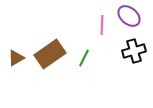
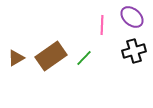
purple ellipse: moved 3 px right, 1 px down
brown rectangle: moved 1 px right, 2 px down
green line: rotated 18 degrees clockwise
